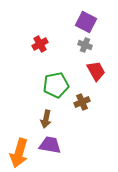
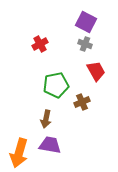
gray cross: moved 1 px up
